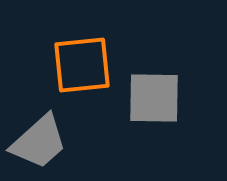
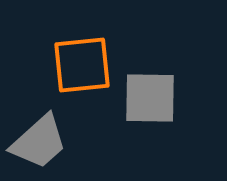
gray square: moved 4 px left
